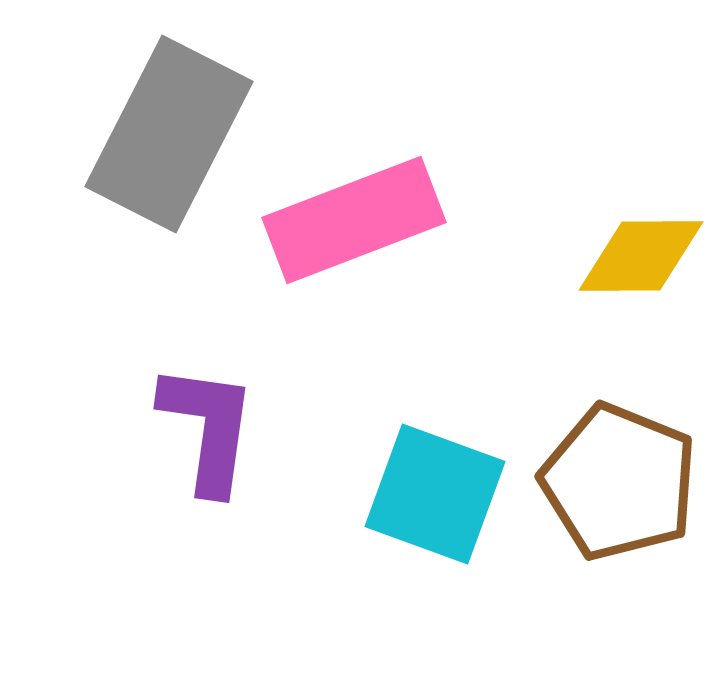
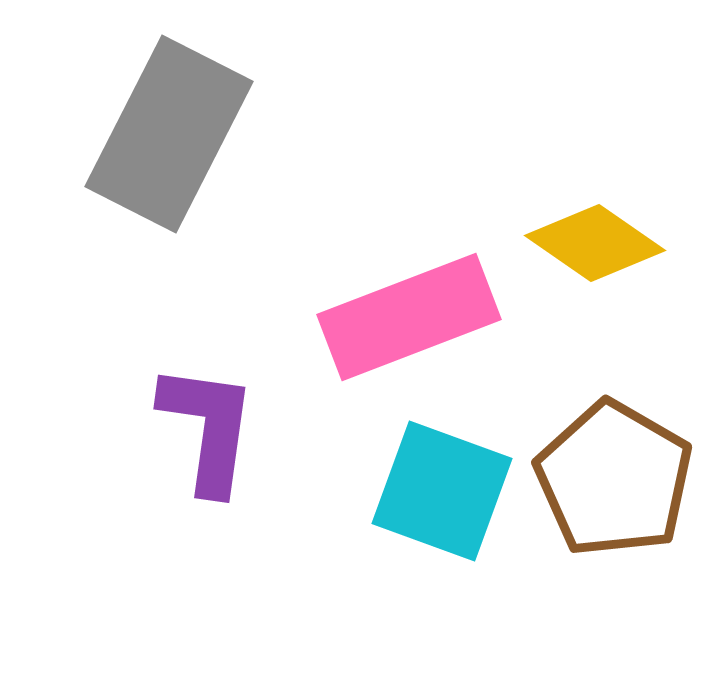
pink rectangle: moved 55 px right, 97 px down
yellow diamond: moved 46 px left, 13 px up; rotated 35 degrees clockwise
brown pentagon: moved 5 px left, 3 px up; rotated 8 degrees clockwise
cyan square: moved 7 px right, 3 px up
